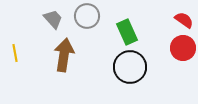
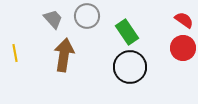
green rectangle: rotated 10 degrees counterclockwise
